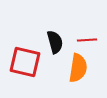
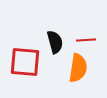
red line: moved 1 px left
red square: rotated 8 degrees counterclockwise
